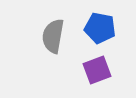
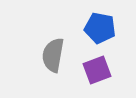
gray semicircle: moved 19 px down
